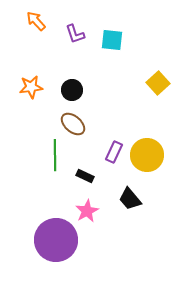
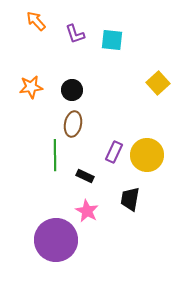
brown ellipse: rotated 60 degrees clockwise
black trapezoid: rotated 50 degrees clockwise
pink star: rotated 15 degrees counterclockwise
